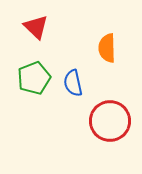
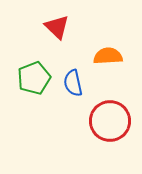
red triangle: moved 21 px right
orange semicircle: moved 1 px right, 8 px down; rotated 88 degrees clockwise
